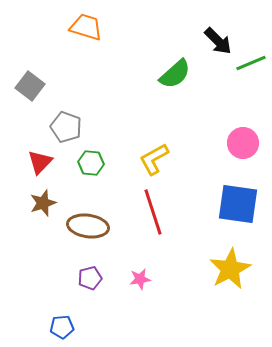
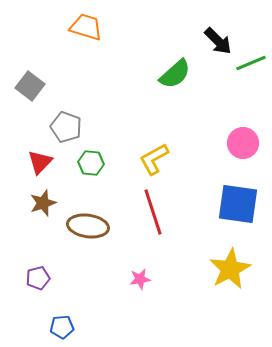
purple pentagon: moved 52 px left
